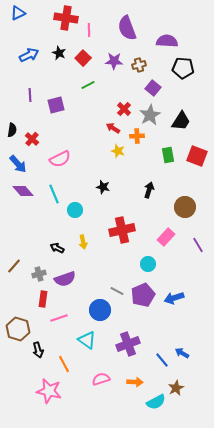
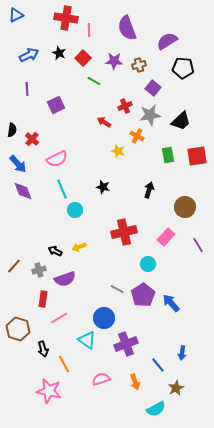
blue triangle at (18, 13): moved 2 px left, 2 px down
purple semicircle at (167, 41): rotated 35 degrees counterclockwise
green line at (88, 85): moved 6 px right, 4 px up; rotated 56 degrees clockwise
purple line at (30, 95): moved 3 px left, 6 px up
purple square at (56, 105): rotated 12 degrees counterclockwise
red cross at (124, 109): moved 1 px right, 3 px up; rotated 24 degrees clockwise
gray star at (150, 115): rotated 20 degrees clockwise
black trapezoid at (181, 121): rotated 15 degrees clockwise
red arrow at (113, 128): moved 9 px left, 6 px up
orange cross at (137, 136): rotated 32 degrees clockwise
red square at (197, 156): rotated 30 degrees counterclockwise
pink semicircle at (60, 159): moved 3 px left
purple diamond at (23, 191): rotated 20 degrees clockwise
cyan line at (54, 194): moved 8 px right, 5 px up
red cross at (122, 230): moved 2 px right, 2 px down
yellow arrow at (83, 242): moved 4 px left, 5 px down; rotated 80 degrees clockwise
black arrow at (57, 248): moved 2 px left, 3 px down
gray cross at (39, 274): moved 4 px up
gray line at (117, 291): moved 2 px up
purple pentagon at (143, 295): rotated 10 degrees counterclockwise
blue arrow at (174, 298): moved 3 px left, 5 px down; rotated 66 degrees clockwise
blue circle at (100, 310): moved 4 px right, 8 px down
pink line at (59, 318): rotated 12 degrees counterclockwise
purple cross at (128, 344): moved 2 px left
black arrow at (38, 350): moved 5 px right, 1 px up
blue arrow at (182, 353): rotated 112 degrees counterclockwise
blue line at (162, 360): moved 4 px left, 5 px down
orange arrow at (135, 382): rotated 70 degrees clockwise
cyan semicircle at (156, 402): moved 7 px down
